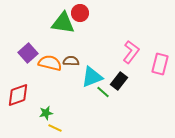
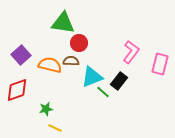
red circle: moved 1 px left, 30 px down
purple square: moved 7 px left, 2 px down
orange semicircle: moved 2 px down
red diamond: moved 1 px left, 5 px up
green star: moved 4 px up
